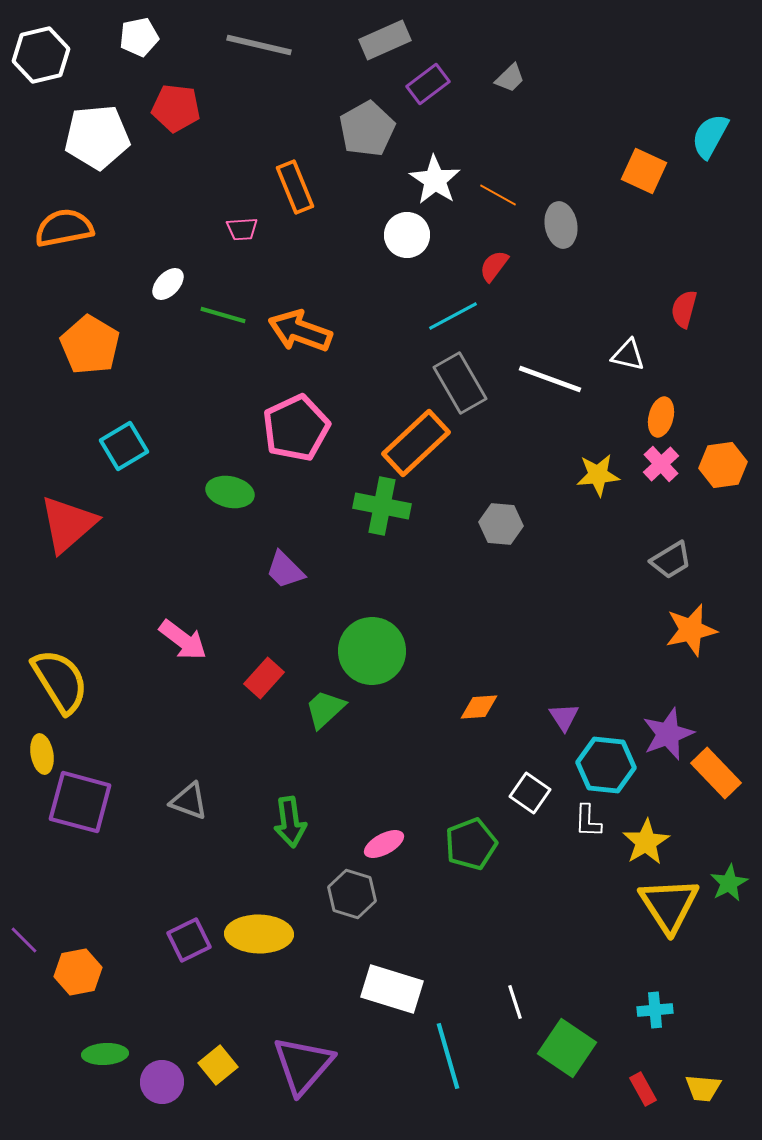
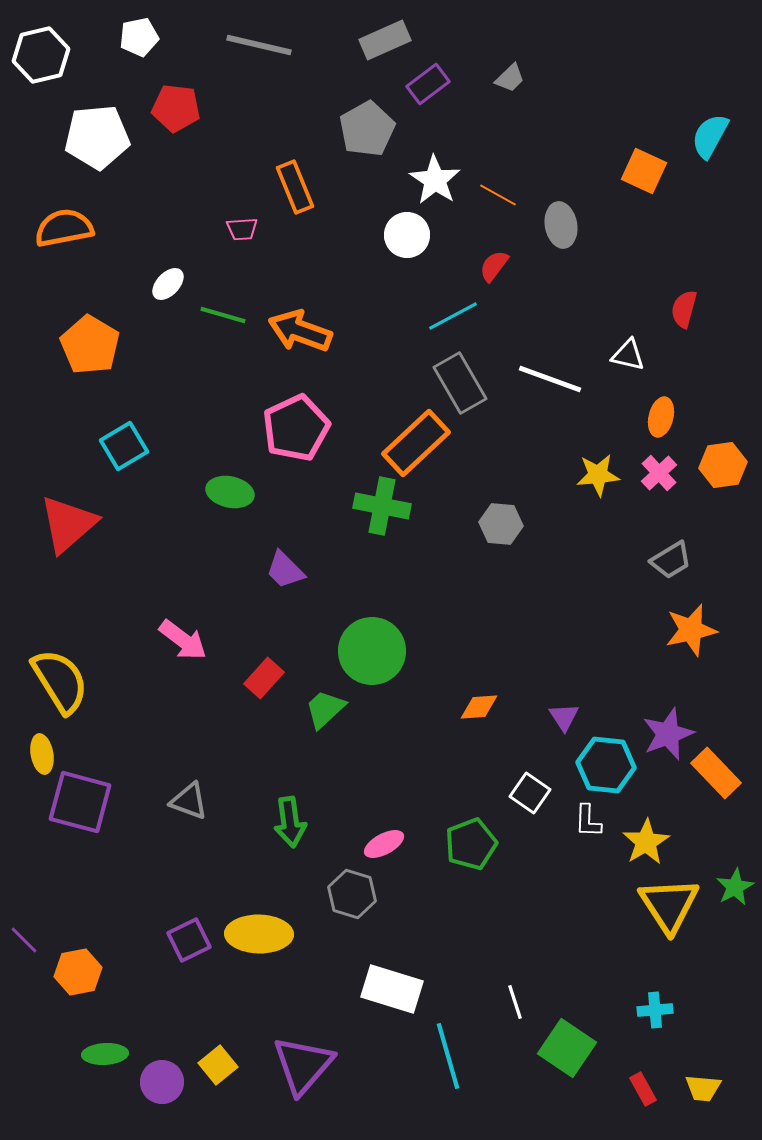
pink cross at (661, 464): moved 2 px left, 9 px down
green star at (729, 883): moved 6 px right, 4 px down
